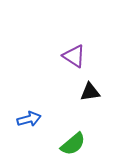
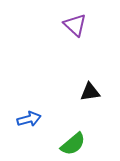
purple triangle: moved 1 px right, 31 px up; rotated 10 degrees clockwise
